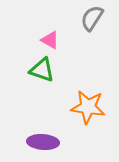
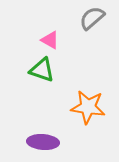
gray semicircle: rotated 16 degrees clockwise
